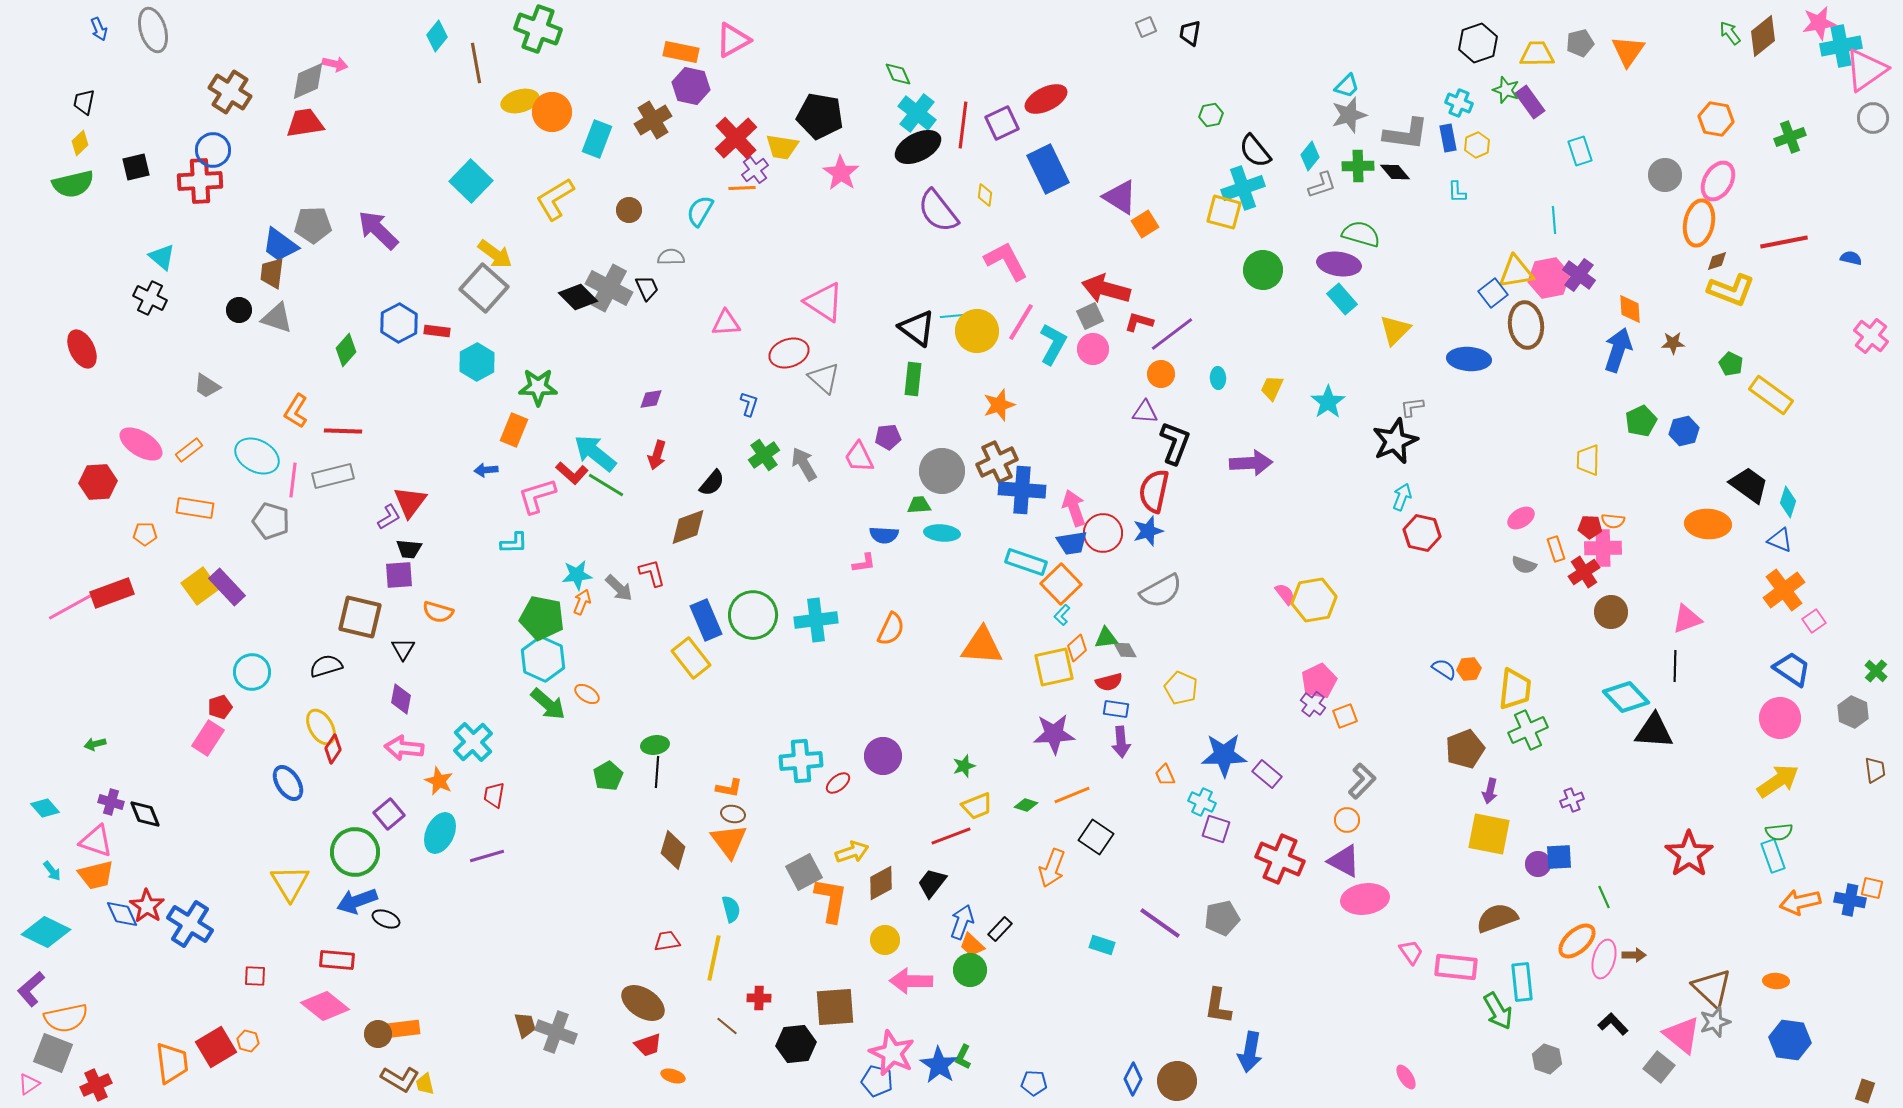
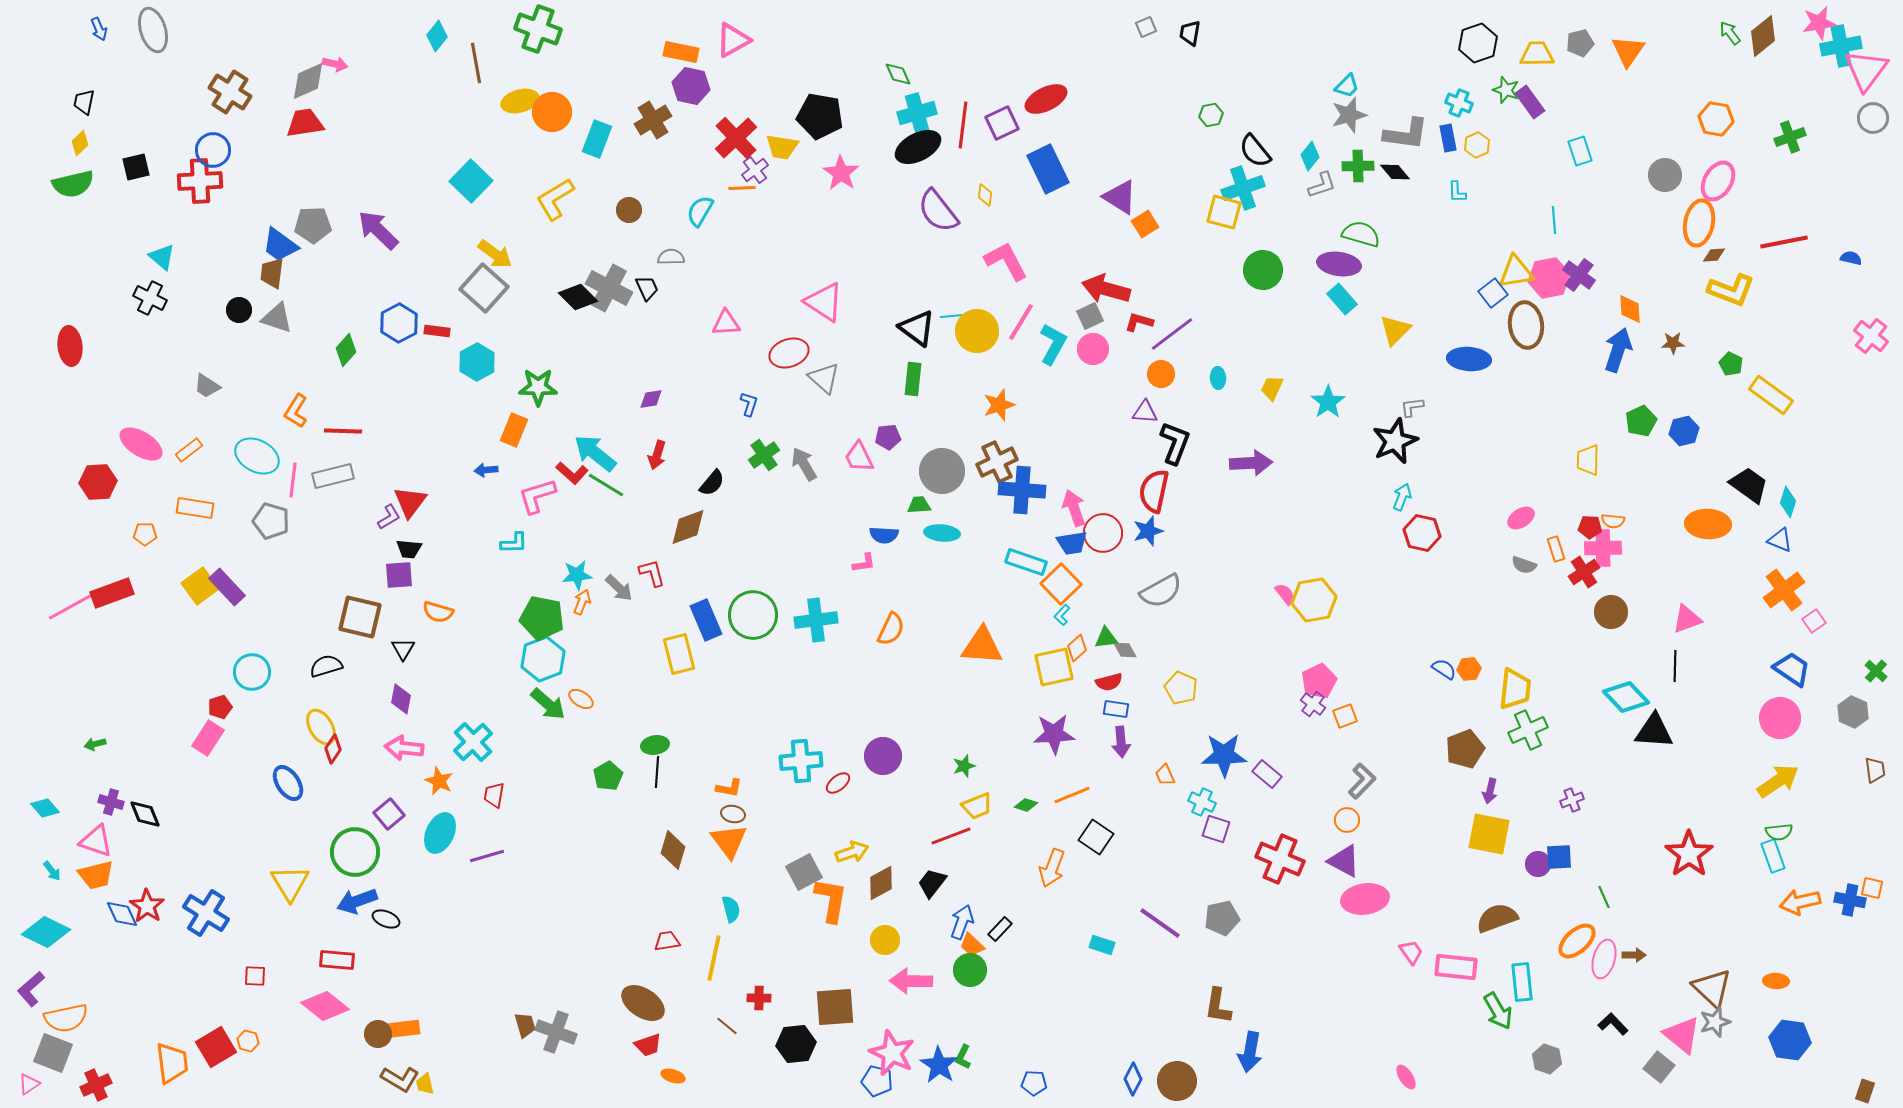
pink triangle at (1866, 70): rotated 18 degrees counterclockwise
cyan cross at (917, 113): rotated 36 degrees clockwise
brown diamond at (1717, 261): moved 3 px left, 6 px up; rotated 15 degrees clockwise
red ellipse at (82, 349): moved 12 px left, 3 px up; rotated 21 degrees clockwise
yellow rectangle at (691, 658): moved 12 px left, 4 px up; rotated 24 degrees clockwise
cyan hexagon at (543, 659): rotated 15 degrees clockwise
orange ellipse at (587, 694): moved 6 px left, 5 px down
blue cross at (190, 924): moved 16 px right, 11 px up
